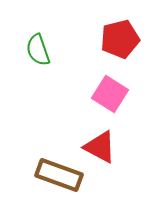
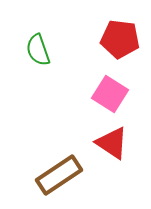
red pentagon: rotated 21 degrees clockwise
red triangle: moved 12 px right, 4 px up; rotated 6 degrees clockwise
brown rectangle: rotated 54 degrees counterclockwise
